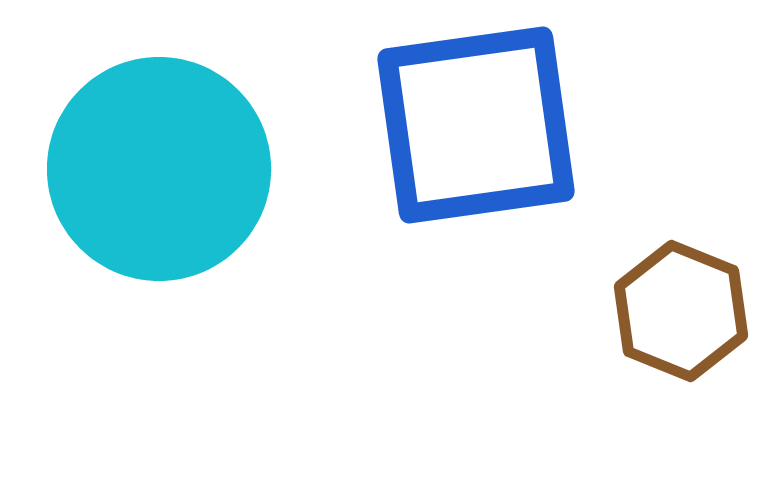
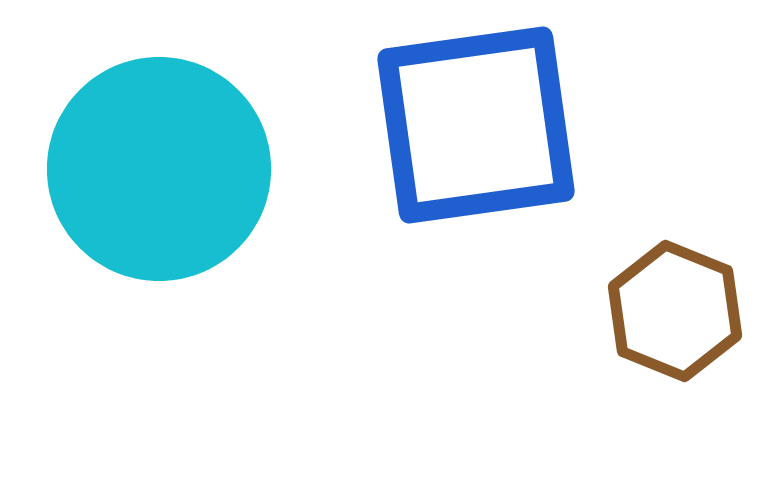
brown hexagon: moved 6 px left
